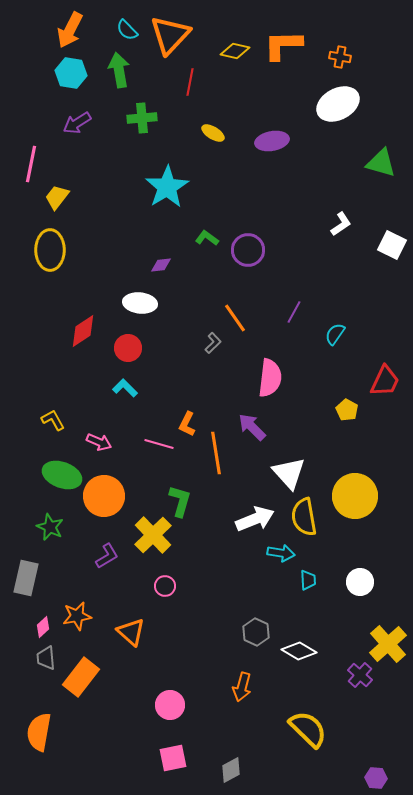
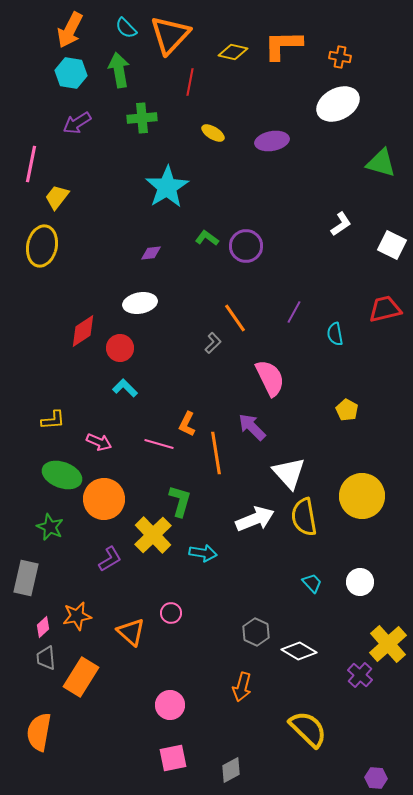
cyan semicircle at (127, 30): moved 1 px left, 2 px up
yellow diamond at (235, 51): moved 2 px left, 1 px down
yellow ellipse at (50, 250): moved 8 px left, 4 px up; rotated 12 degrees clockwise
purple circle at (248, 250): moved 2 px left, 4 px up
purple diamond at (161, 265): moved 10 px left, 12 px up
white ellipse at (140, 303): rotated 16 degrees counterclockwise
cyan semicircle at (335, 334): rotated 45 degrees counterclockwise
red circle at (128, 348): moved 8 px left
pink semicircle at (270, 378): rotated 33 degrees counterclockwise
red trapezoid at (385, 381): moved 72 px up; rotated 128 degrees counterclockwise
yellow L-shape at (53, 420): rotated 115 degrees clockwise
orange circle at (104, 496): moved 3 px down
yellow circle at (355, 496): moved 7 px right
cyan arrow at (281, 553): moved 78 px left
purple L-shape at (107, 556): moved 3 px right, 3 px down
cyan trapezoid at (308, 580): moved 4 px right, 3 px down; rotated 40 degrees counterclockwise
pink circle at (165, 586): moved 6 px right, 27 px down
orange rectangle at (81, 677): rotated 6 degrees counterclockwise
